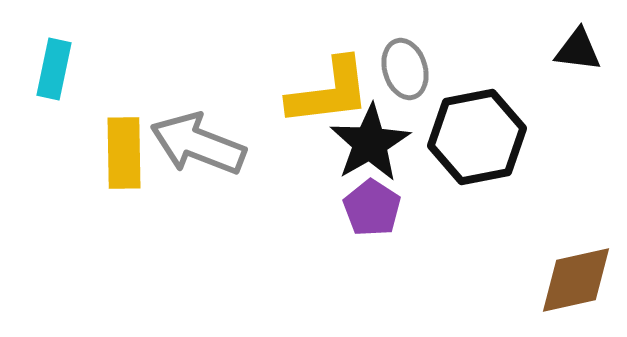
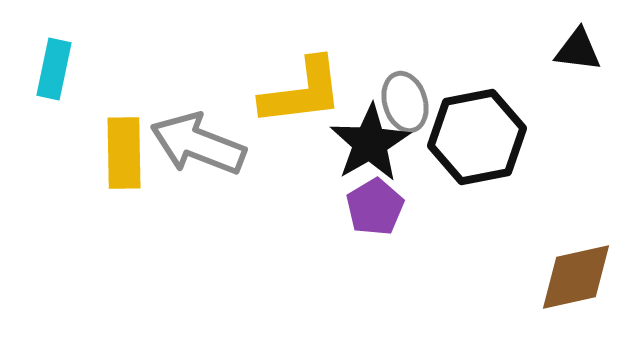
gray ellipse: moved 33 px down
yellow L-shape: moved 27 px left
purple pentagon: moved 3 px right, 1 px up; rotated 8 degrees clockwise
brown diamond: moved 3 px up
